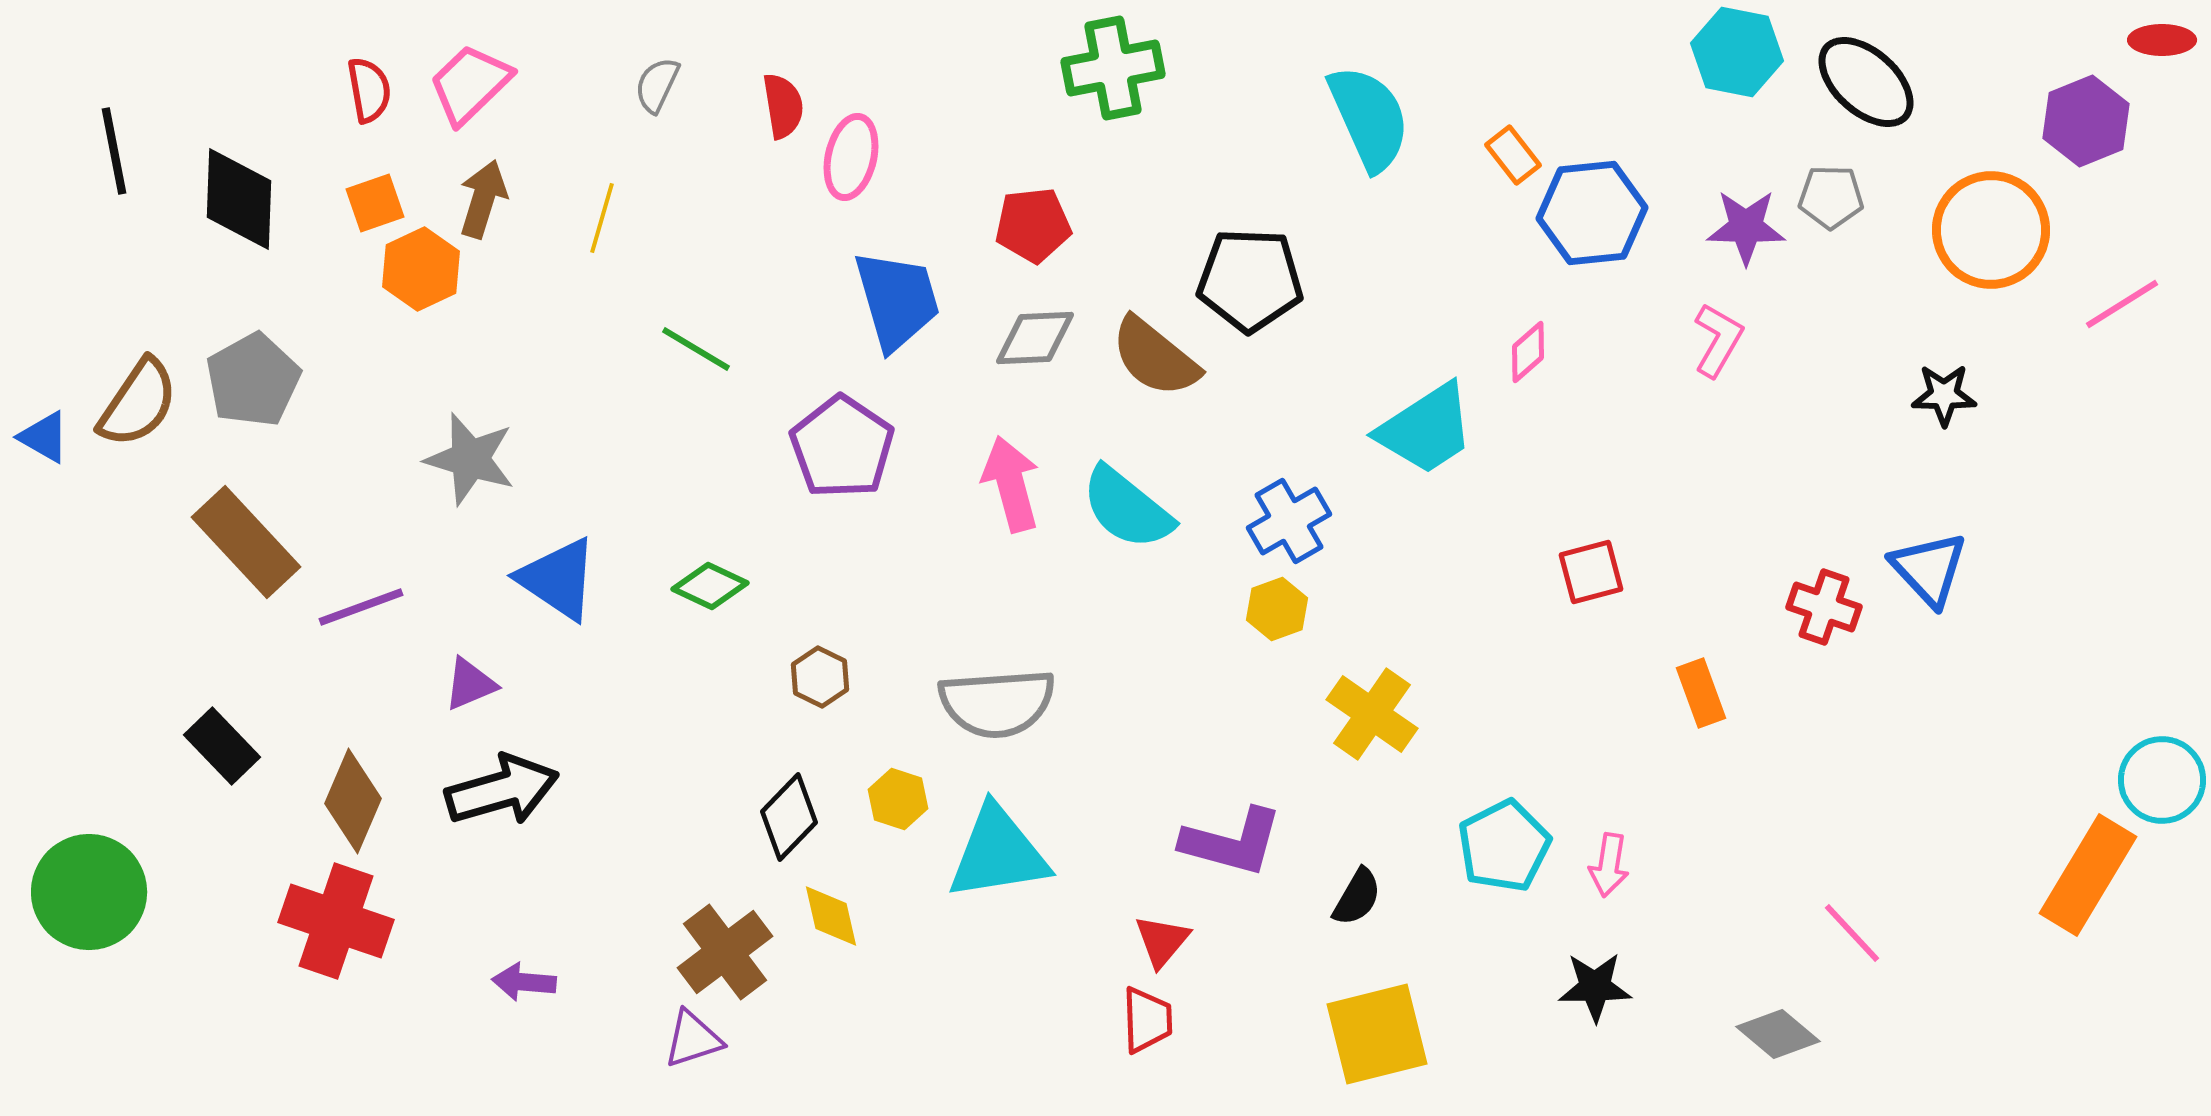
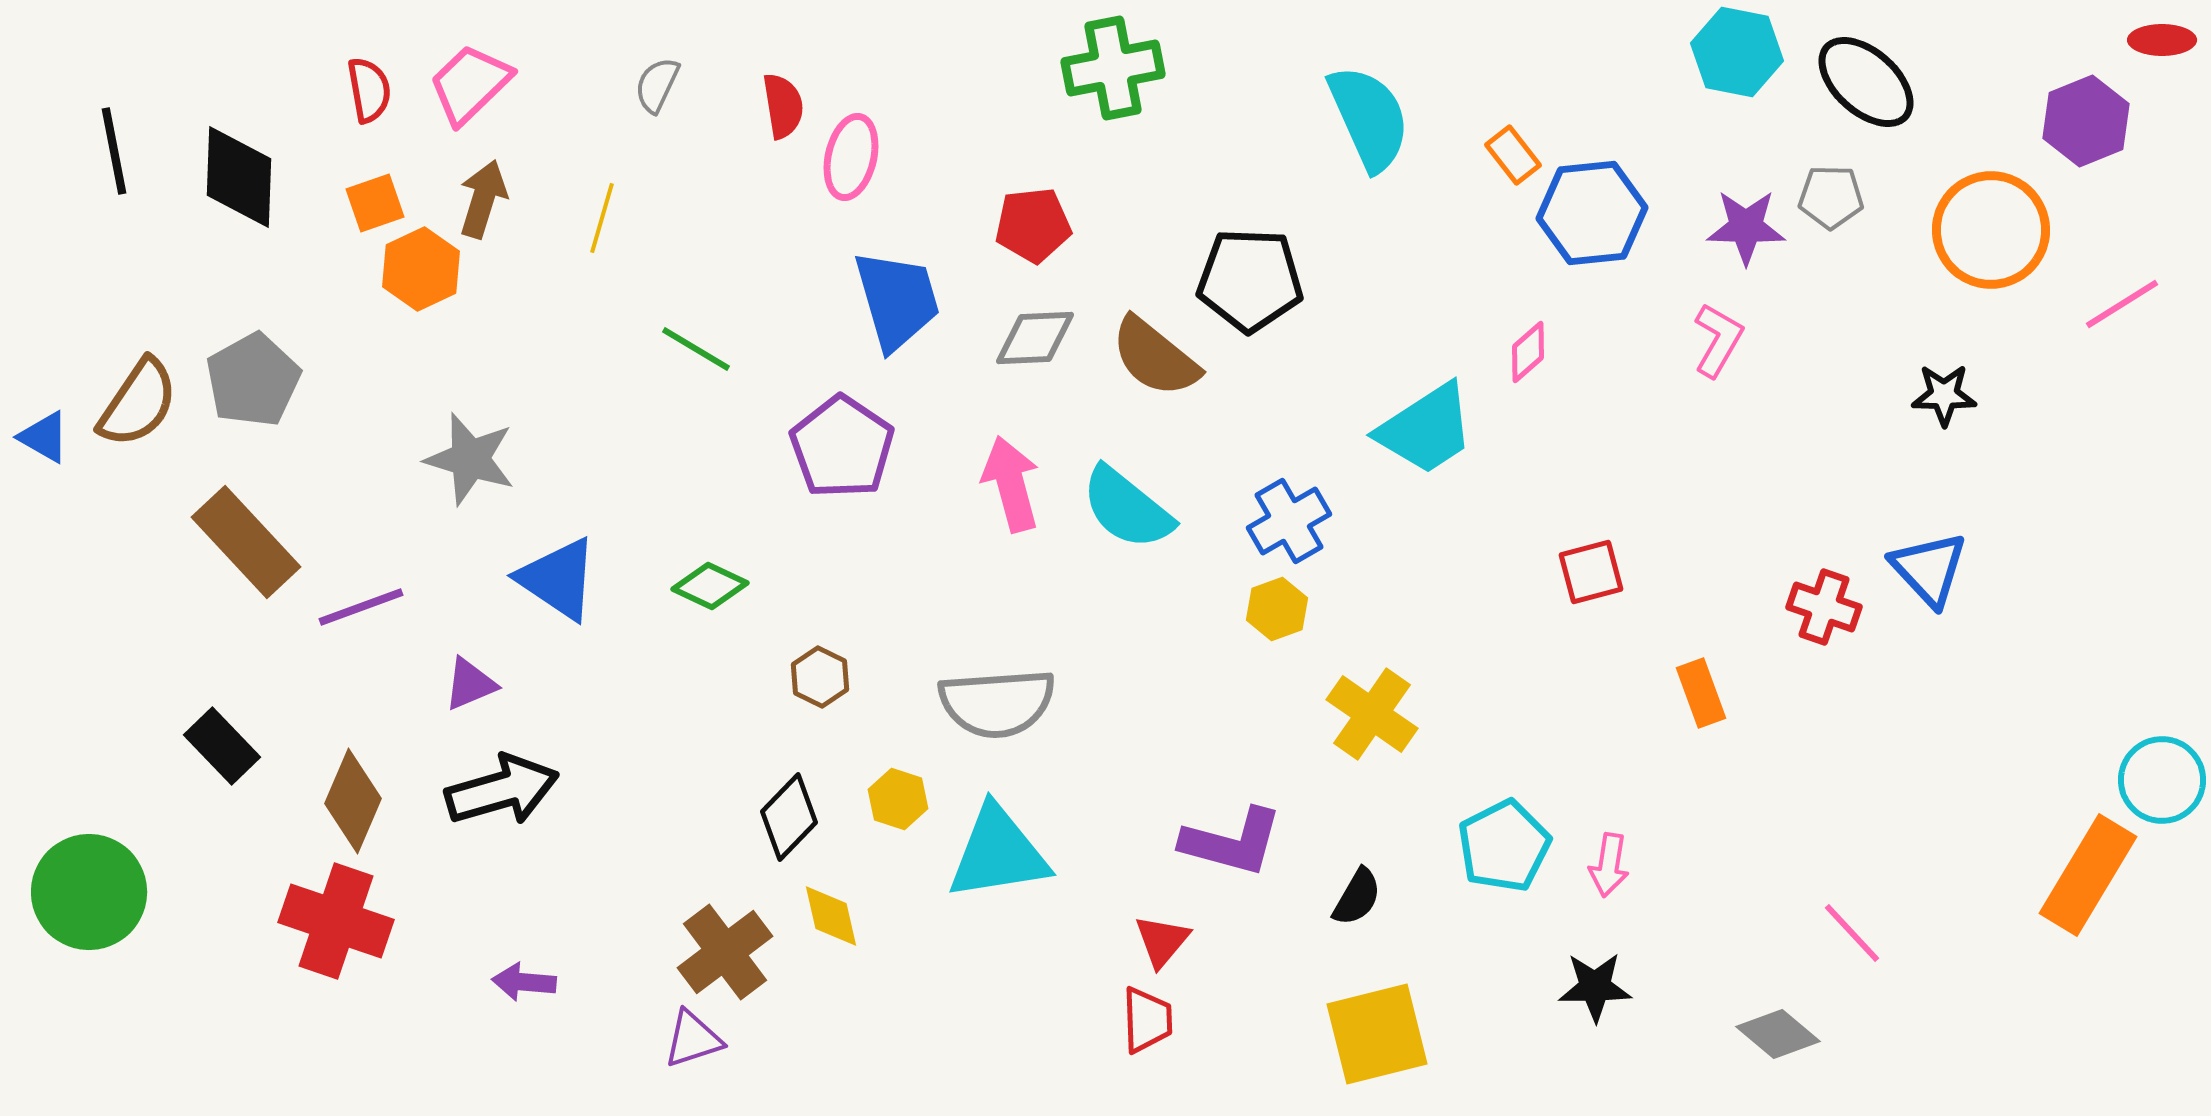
black diamond at (239, 199): moved 22 px up
